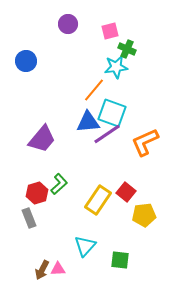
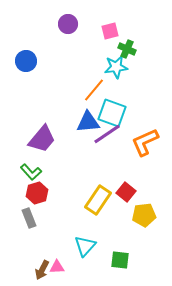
green L-shape: moved 28 px left, 12 px up; rotated 90 degrees clockwise
pink triangle: moved 1 px left, 2 px up
